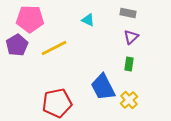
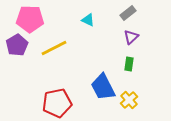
gray rectangle: rotated 49 degrees counterclockwise
